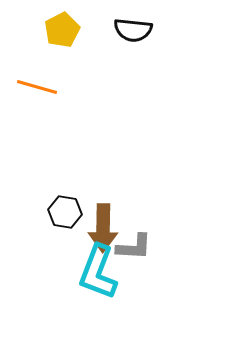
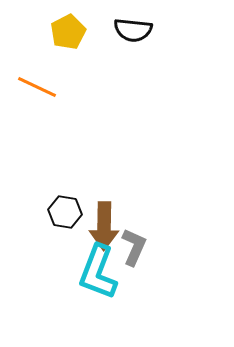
yellow pentagon: moved 6 px right, 2 px down
orange line: rotated 9 degrees clockwise
brown arrow: moved 1 px right, 2 px up
gray L-shape: rotated 69 degrees counterclockwise
